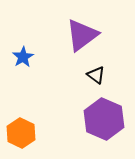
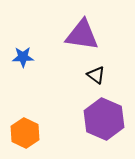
purple triangle: rotated 45 degrees clockwise
blue star: rotated 30 degrees clockwise
orange hexagon: moved 4 px right
